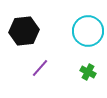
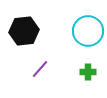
purple line: moved 1 px down
green cross: rotated 28 degrees counterclockwise
